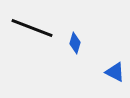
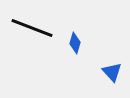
blue triangle: moved 3 px left; rotated 20 degrees clockwise
